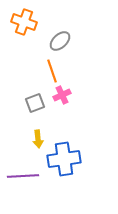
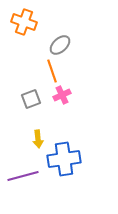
gray ellipse: moved 4 px down
gray square: moved 4 px left, 4 px up
purple line: rotated 12 degrees counterclockwise
